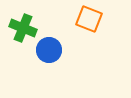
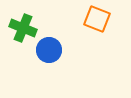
orange square: moved 8 px right
